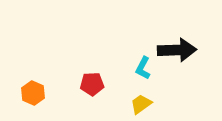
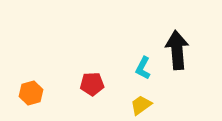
black arrow: rotated 93 degrees counterclockwise
orange hexagon: moved 2 px left; rotated 20 degrees clockwise
yellow trapezoid: moved 1 px down
